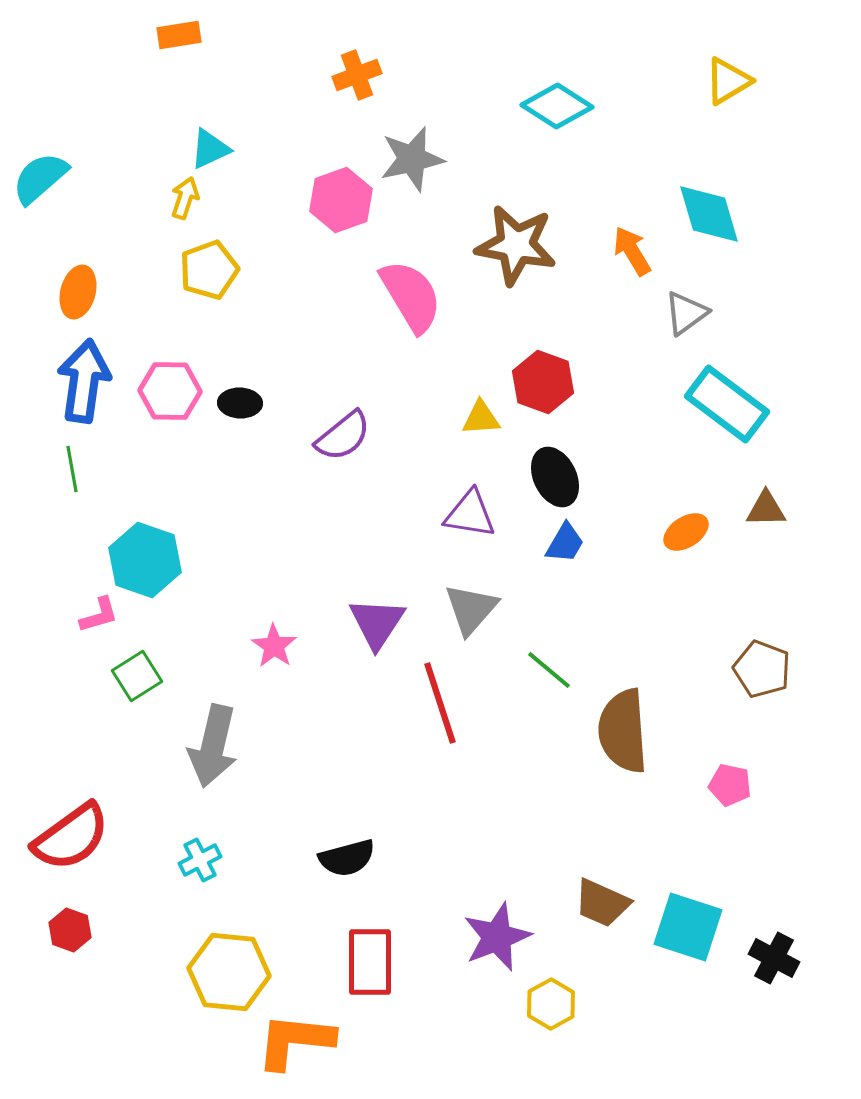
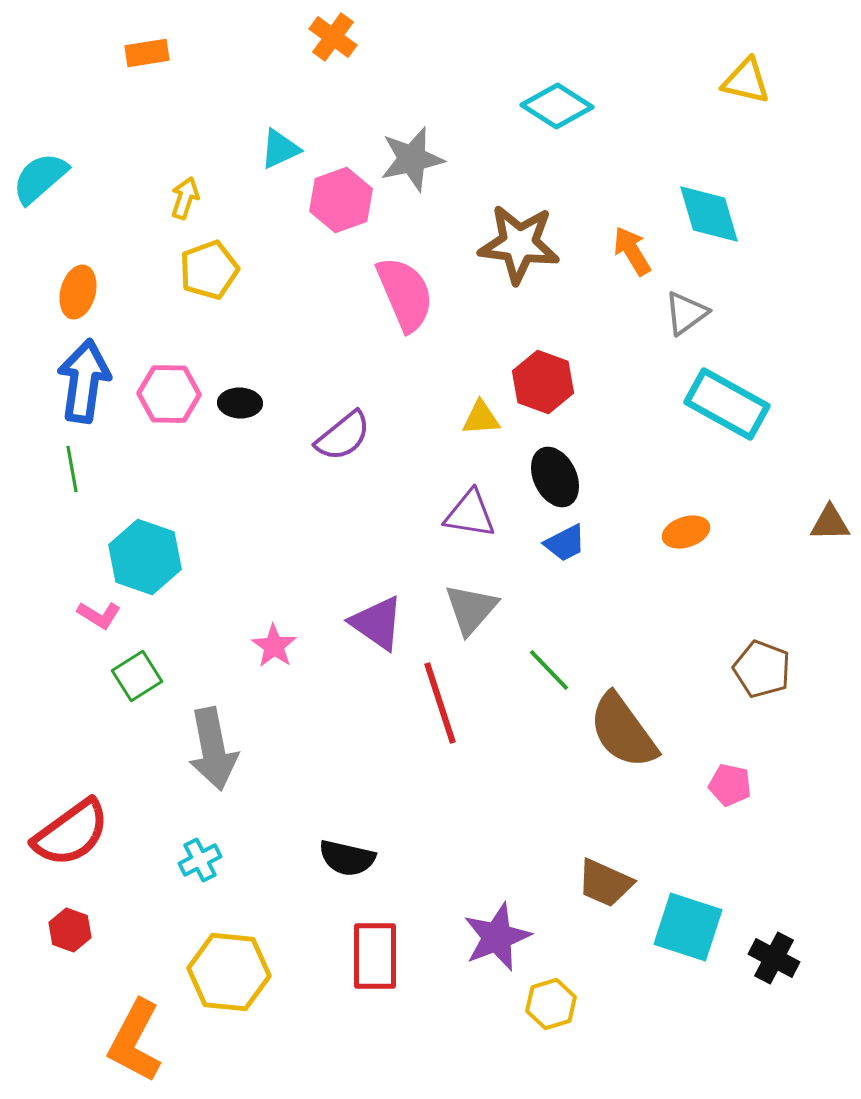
orange rectangle at (179, 35): moved 32 px left, 18 px down
orange cross at (357, 75): moved 24 px left, 38 px up; rotated 33 degrees counterclockwise
yellow triangle at (728, 81): moved 18 px right; rotated 44 degrees clockwise
cyan triangle at (210, 149): moved 70 px right
brown star at (516, 245): moved 3 px right, 1 px up; rotated 4 degrees counterclockwise
pink semicircle at (411, 296): moved 6 px left, 2 px up; rotated 8 degrees clockwise
pink hexagon at (170, 391): moved 1 px left, 3 px down
cyan rectangle at (727, 404): rotated 8 degrees counterclockwise
brown triangle at (766, 509): moved 64 px right, 14 px down
orange ellipse at (686, 532): rotated 15 degrees clockwise
blue trapezoid at (565, 543): rotated 33 degrees clockwise
cyan hexagon at (145, 560): moved 3 px up
pink L-shape at (99, 615): rotated 48 degrees clockwise
purple triangle at (377, 623): rotated 28 degrees counterclockwise
green line at (549, 670): rotated 6 degrees clockwise
brown semicircle at (623, 731): rotated 32 degrees counterclockwise
gray arrow at (213, 746): moved 3 px down; rotated 24 degrees counterclockwise
red semicircle at (71, 837): moved 4 px up
black semicircle at (347, 858): rotated 28 degrees clockwise
brown trapezoid at (602, 903): moved 3 px right, 20 px up
red rectangle at (370, 962): moved 5 px right, 6 px up
yellow hexagon at (551, 1004): rotated 12 degrees clockwise
orange L-shape at (295, 1041): moved 160 px left; rotated 68 degrees counterclockwise
